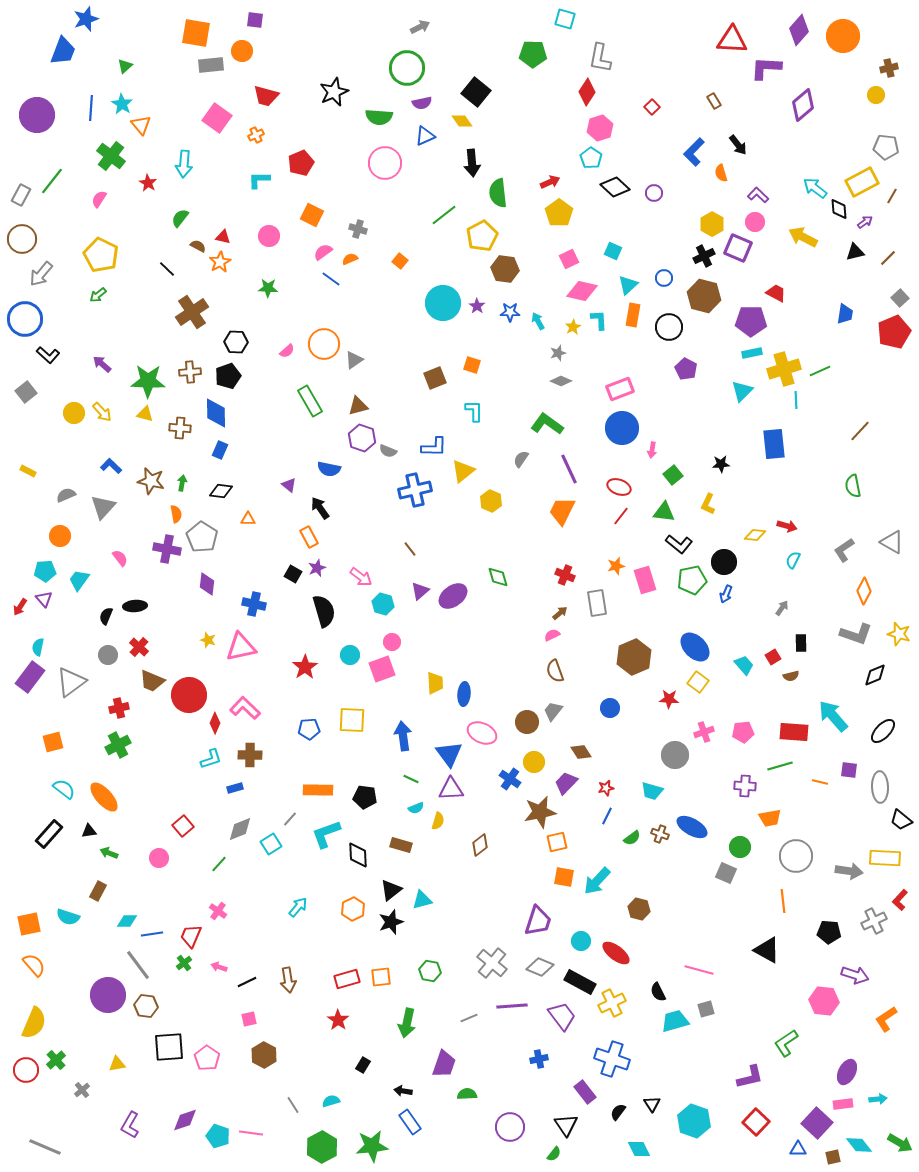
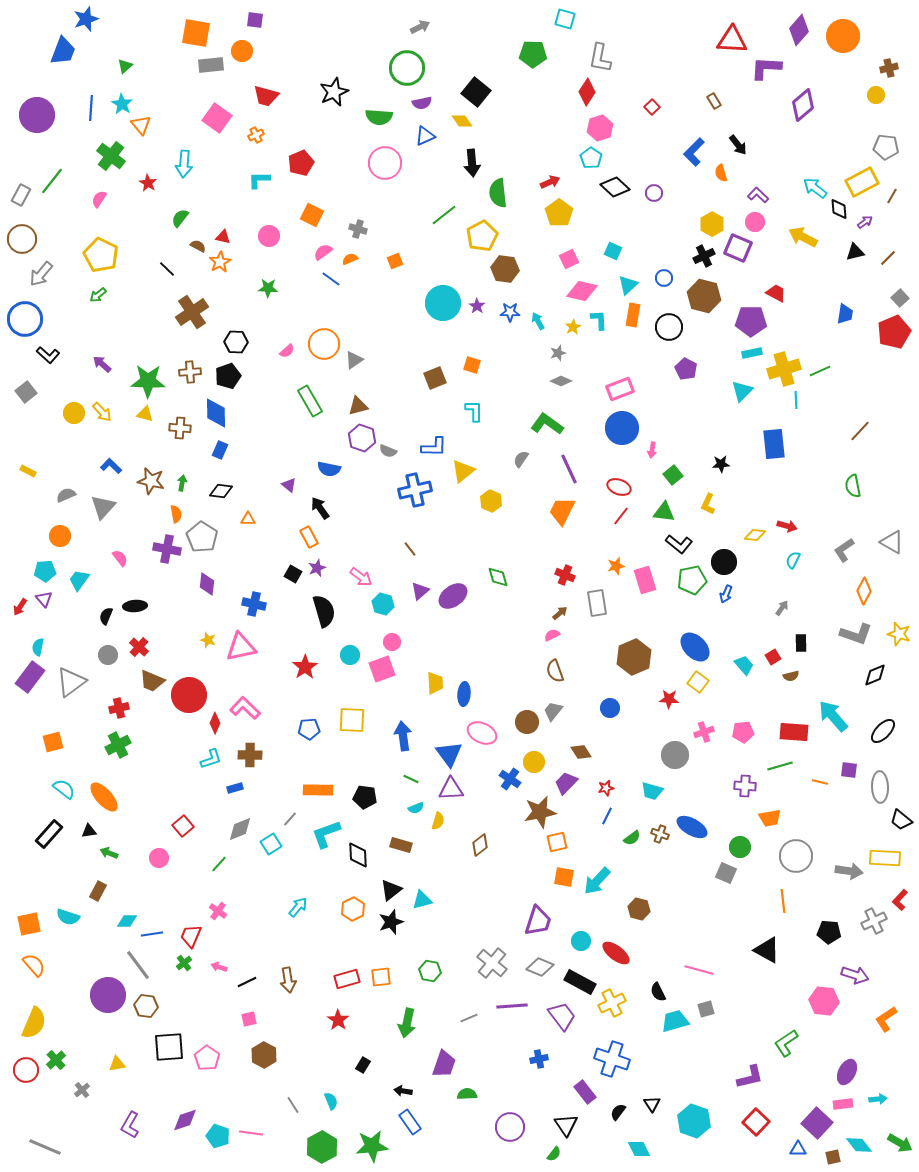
orange square at (400, 261): moved 5 px left; rotated 28 degrees clockwise
cyan semicircle at (331, 1101): rotated 84 degrees clockwise
